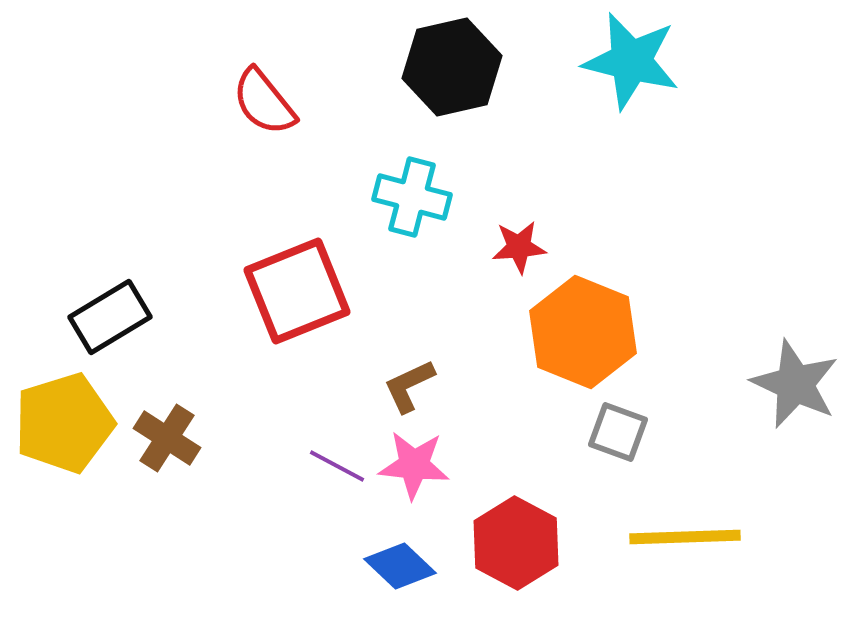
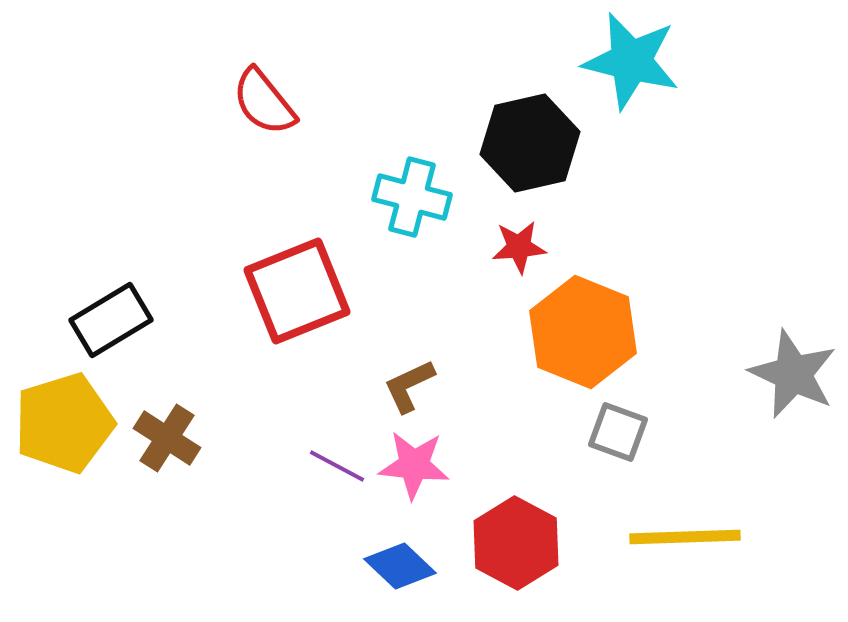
black hexagon: moved 78 px right, 76 px down
black rectangle: moved 1 px right, 3 px down
gray star: moved 2 px left, 10 px up
